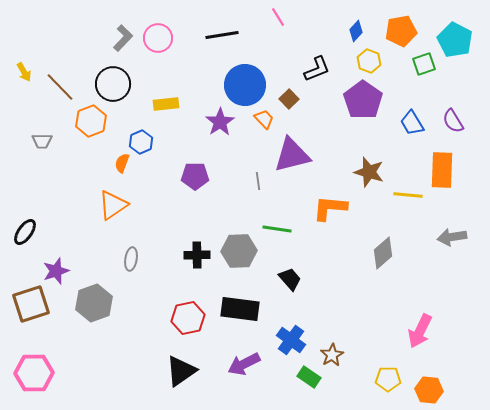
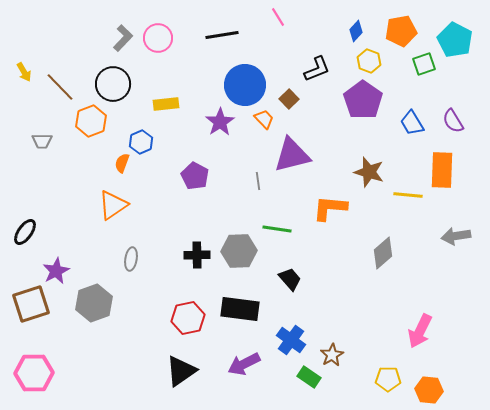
purple pentagon at (195, 176): rotated 28 degrees clockwise
gray arrow at (452, 237): moved 4 px right, 1 px up
purple star at (56, 271): rotated 8 degrees counterclockwise
